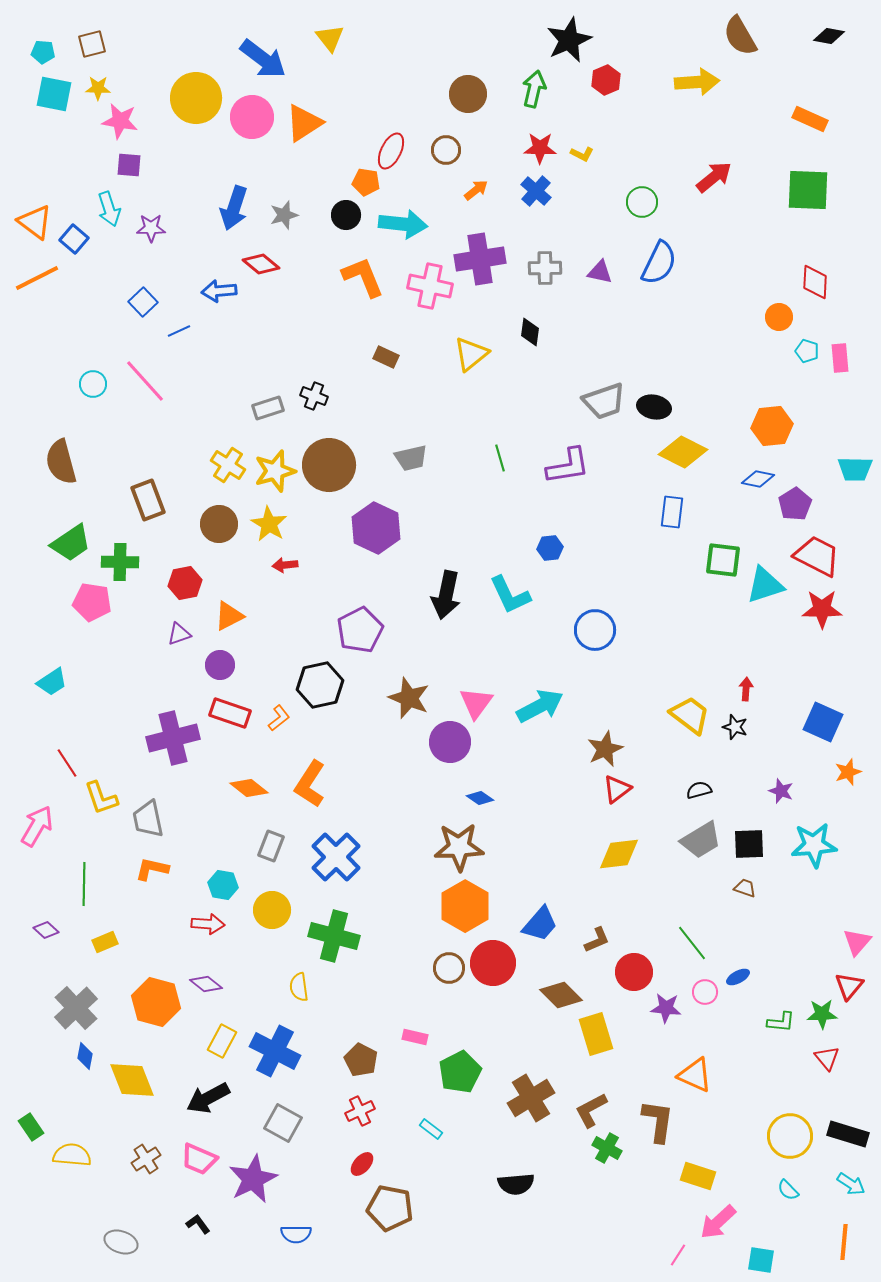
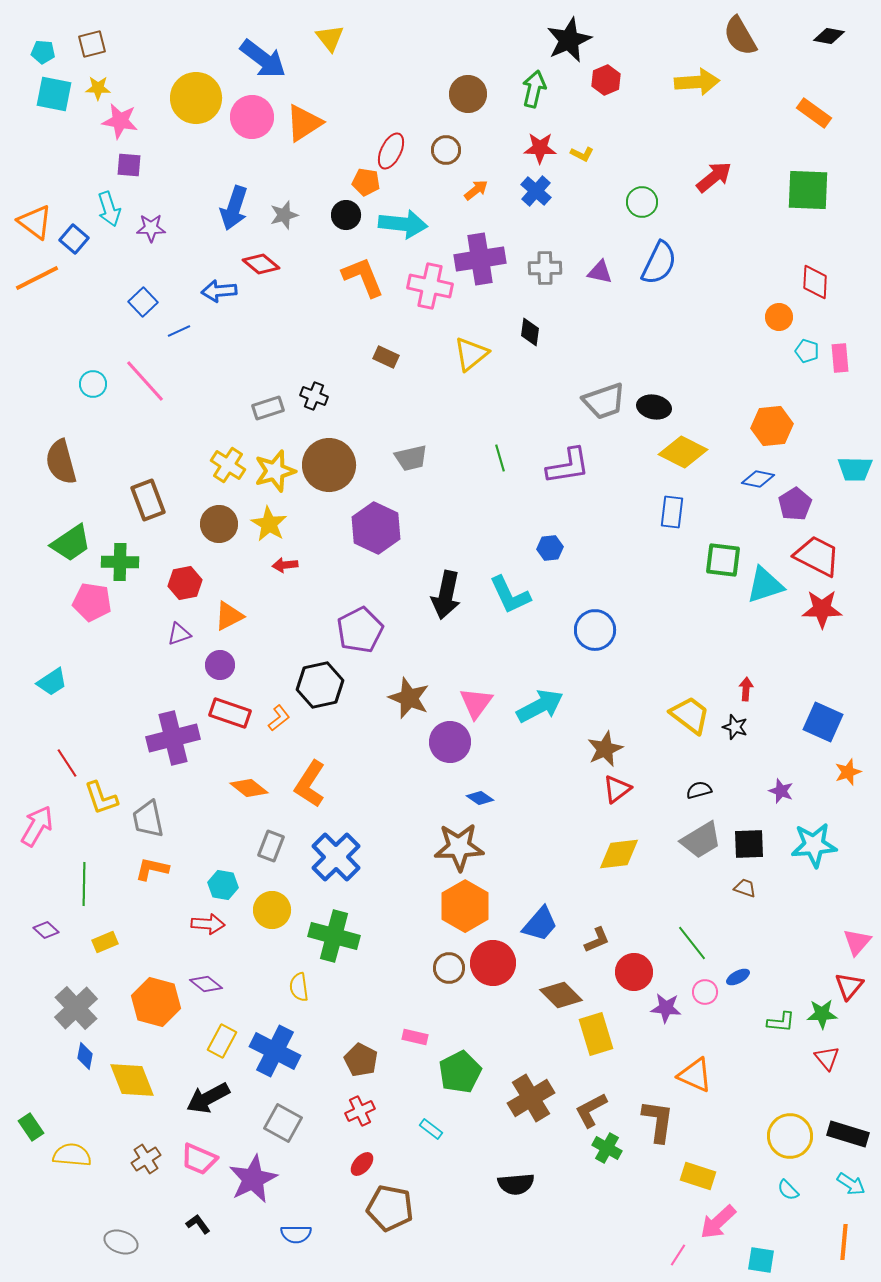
orange rectangle at (810, 119): moved 4 px right, 6 px up; rotated 12 degrees clockwise
